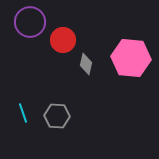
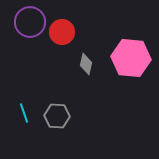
red circle: moved 1 px left, 8 px up
cyan line: moved 1 px right
